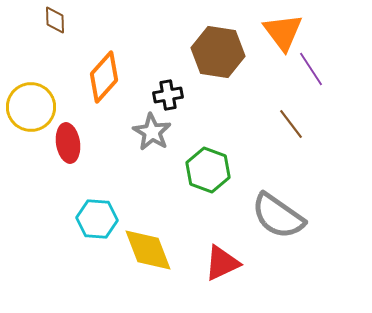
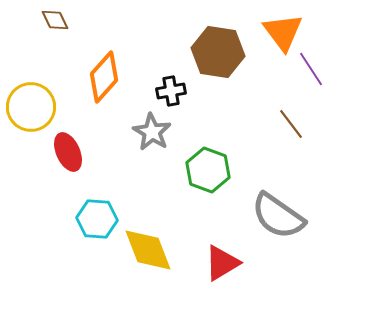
brown diamond: rotated 24 degrees counterclockwise
black cross: moved 3 px right, 4 px up
red ellipse: moved 9 px down; rotated 15 degrees counterclockwise
red triangle: rotated 6 degrees counterclockwise
